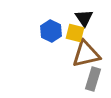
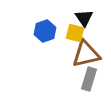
blue hexagon: moved 6 px left; rotated 15 degrees clockwise
gray rectangle: moved 4 px left
